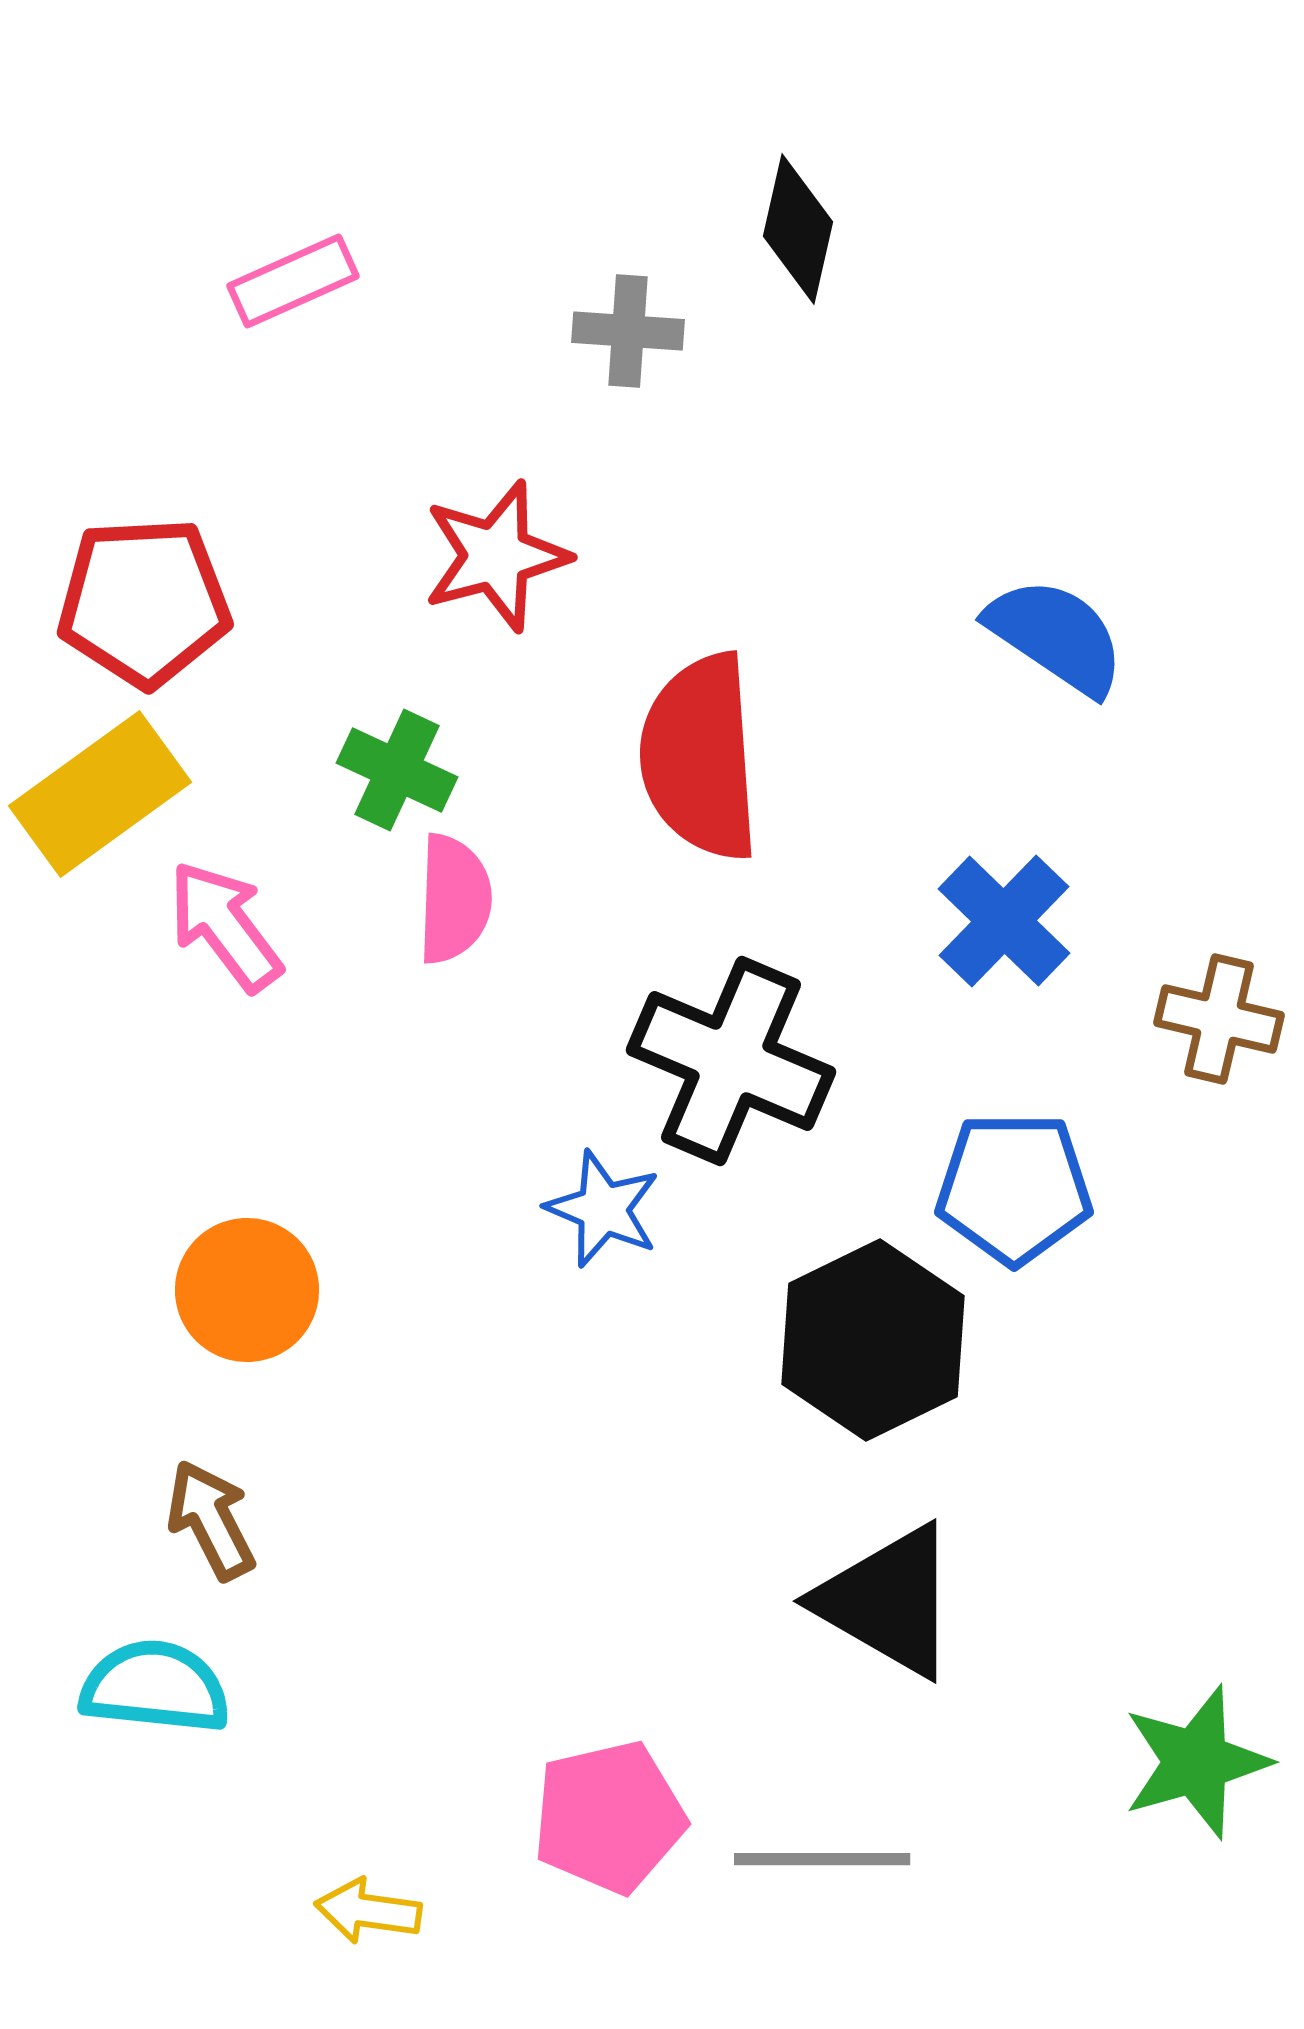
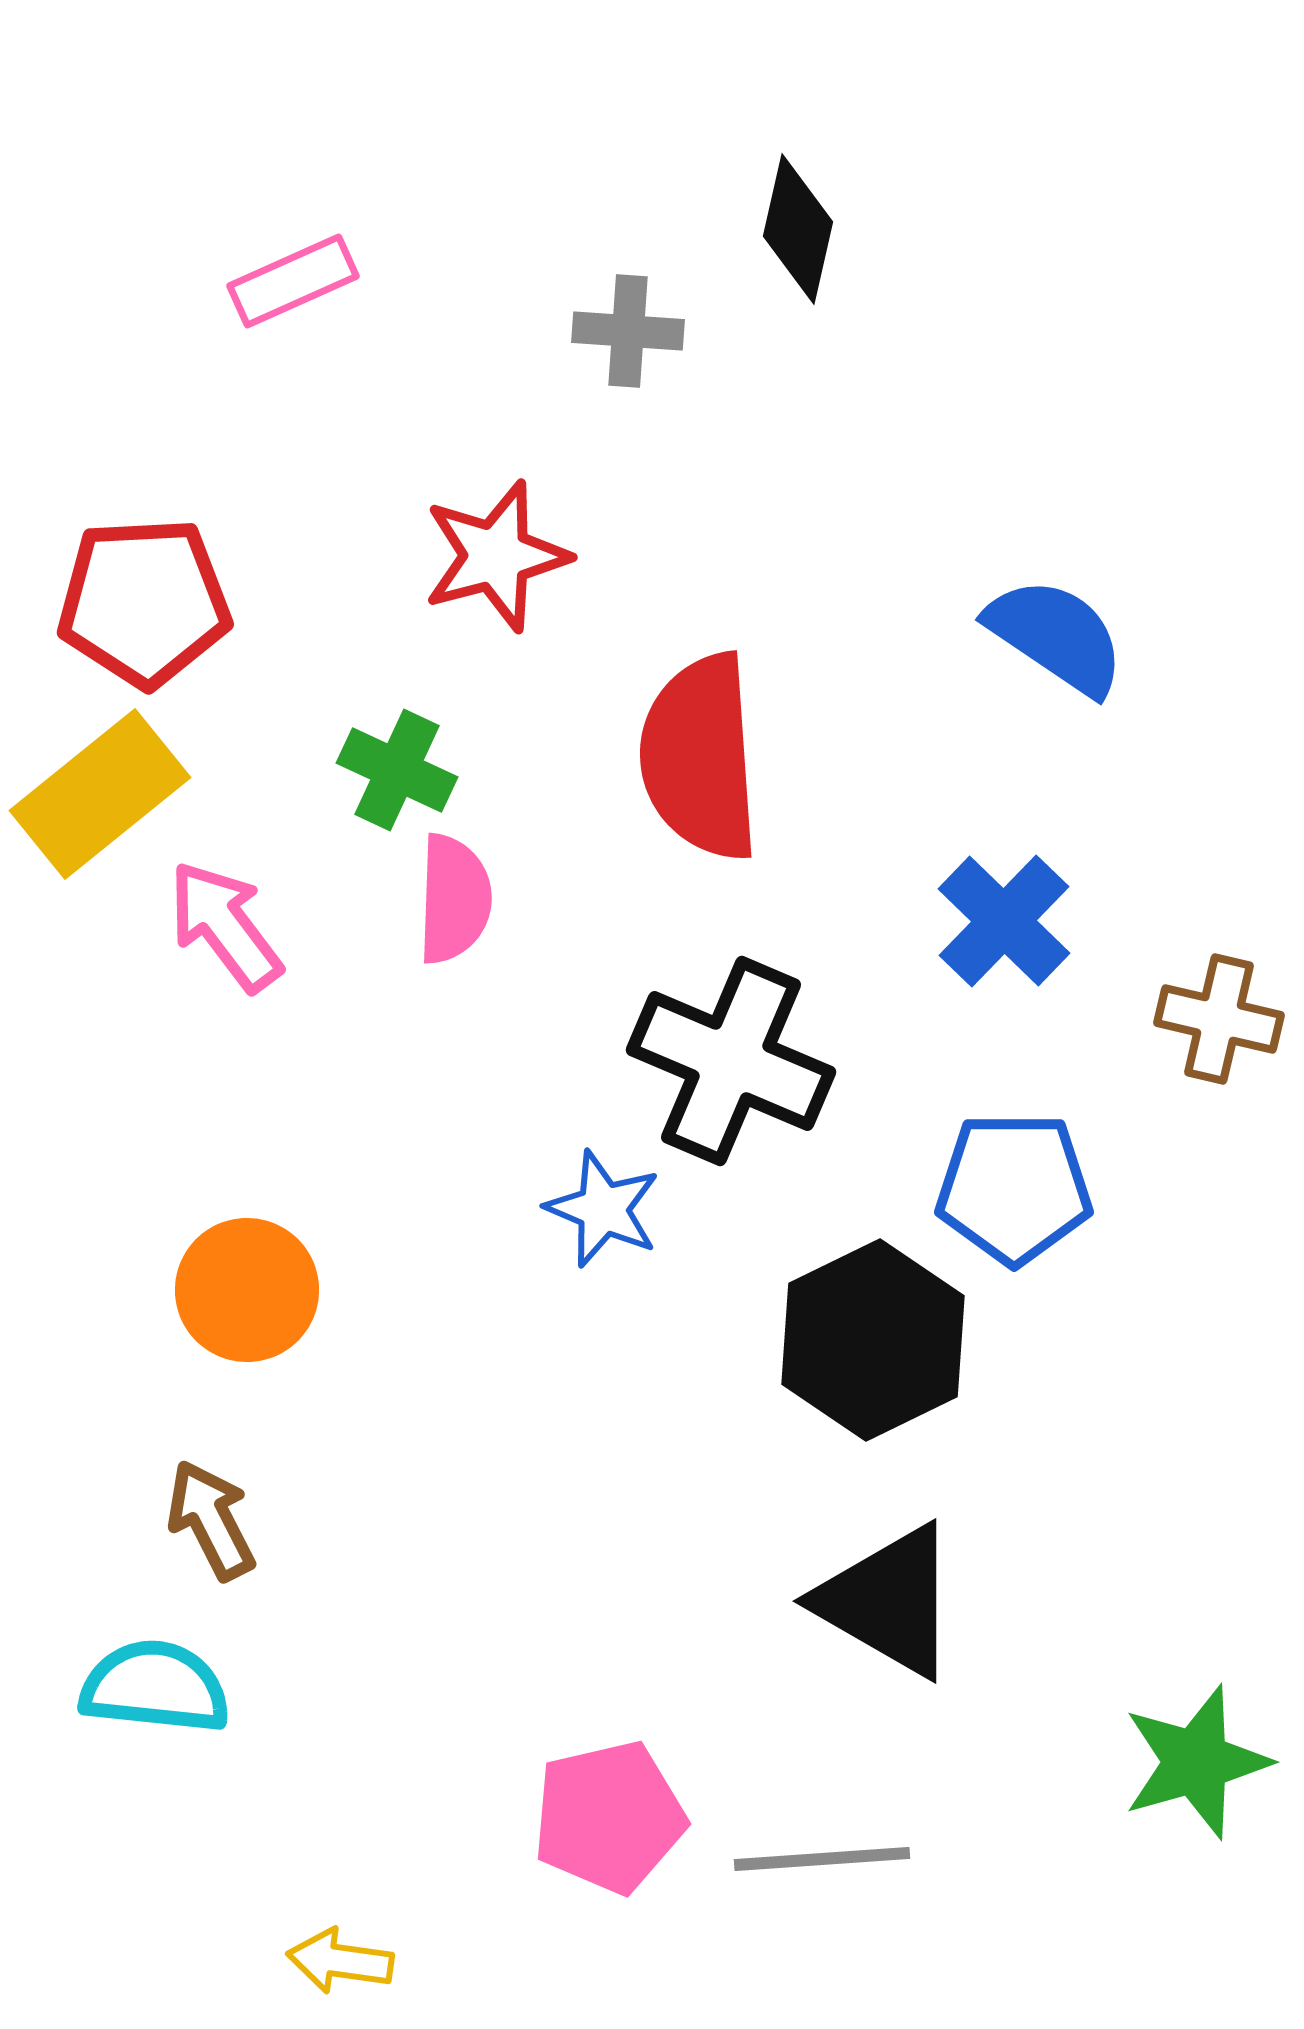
yellow rectangle: rotated 3 degrees counterclockwise
gray line: rotated 4 degrees counterclockwise
yellow arrow: moved 28 px left, 50 px down
